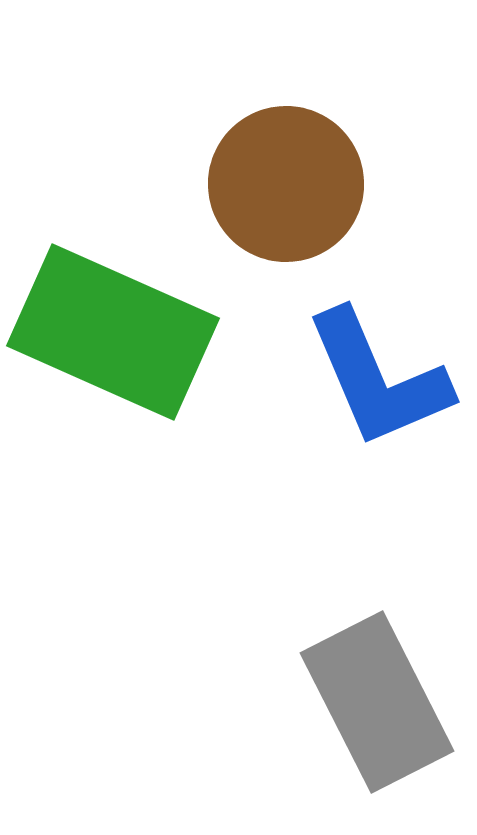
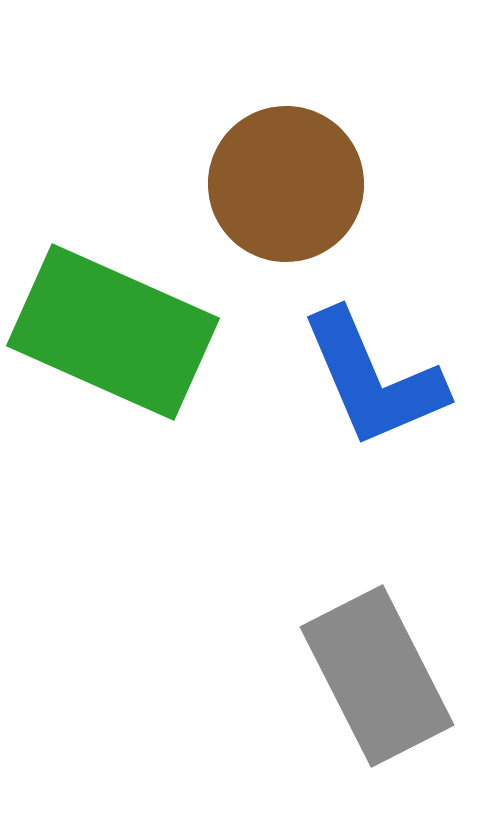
blue L-shape: moved 5 px left
gray rectangle: moved 26 px up
